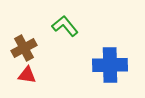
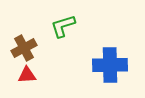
green L-shape: moved 2 px left; rotated 68 degrees counterclockwise
red triangle: rotated 12 degrees counterclockwise
